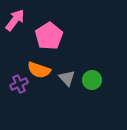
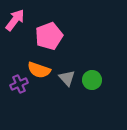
pink pentagon: rotated 12 degrees clockwise
